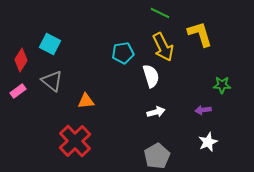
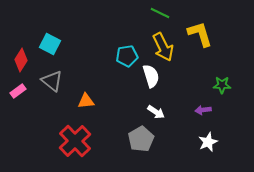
cyan pentagon: moved 4 px right, 3 px down
white arrow: rotated 48 degrees clockwise
gray pentagon: moved 16 px left, 17 px up
